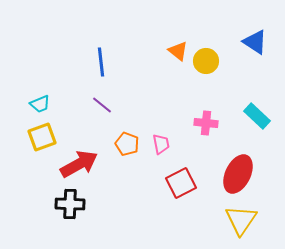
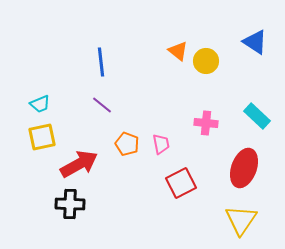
yellow square: rotated 8 degrees clockwise
red ellipse: moved 6 px right, 6 px up; rotated 6 degrees counterclockwise
